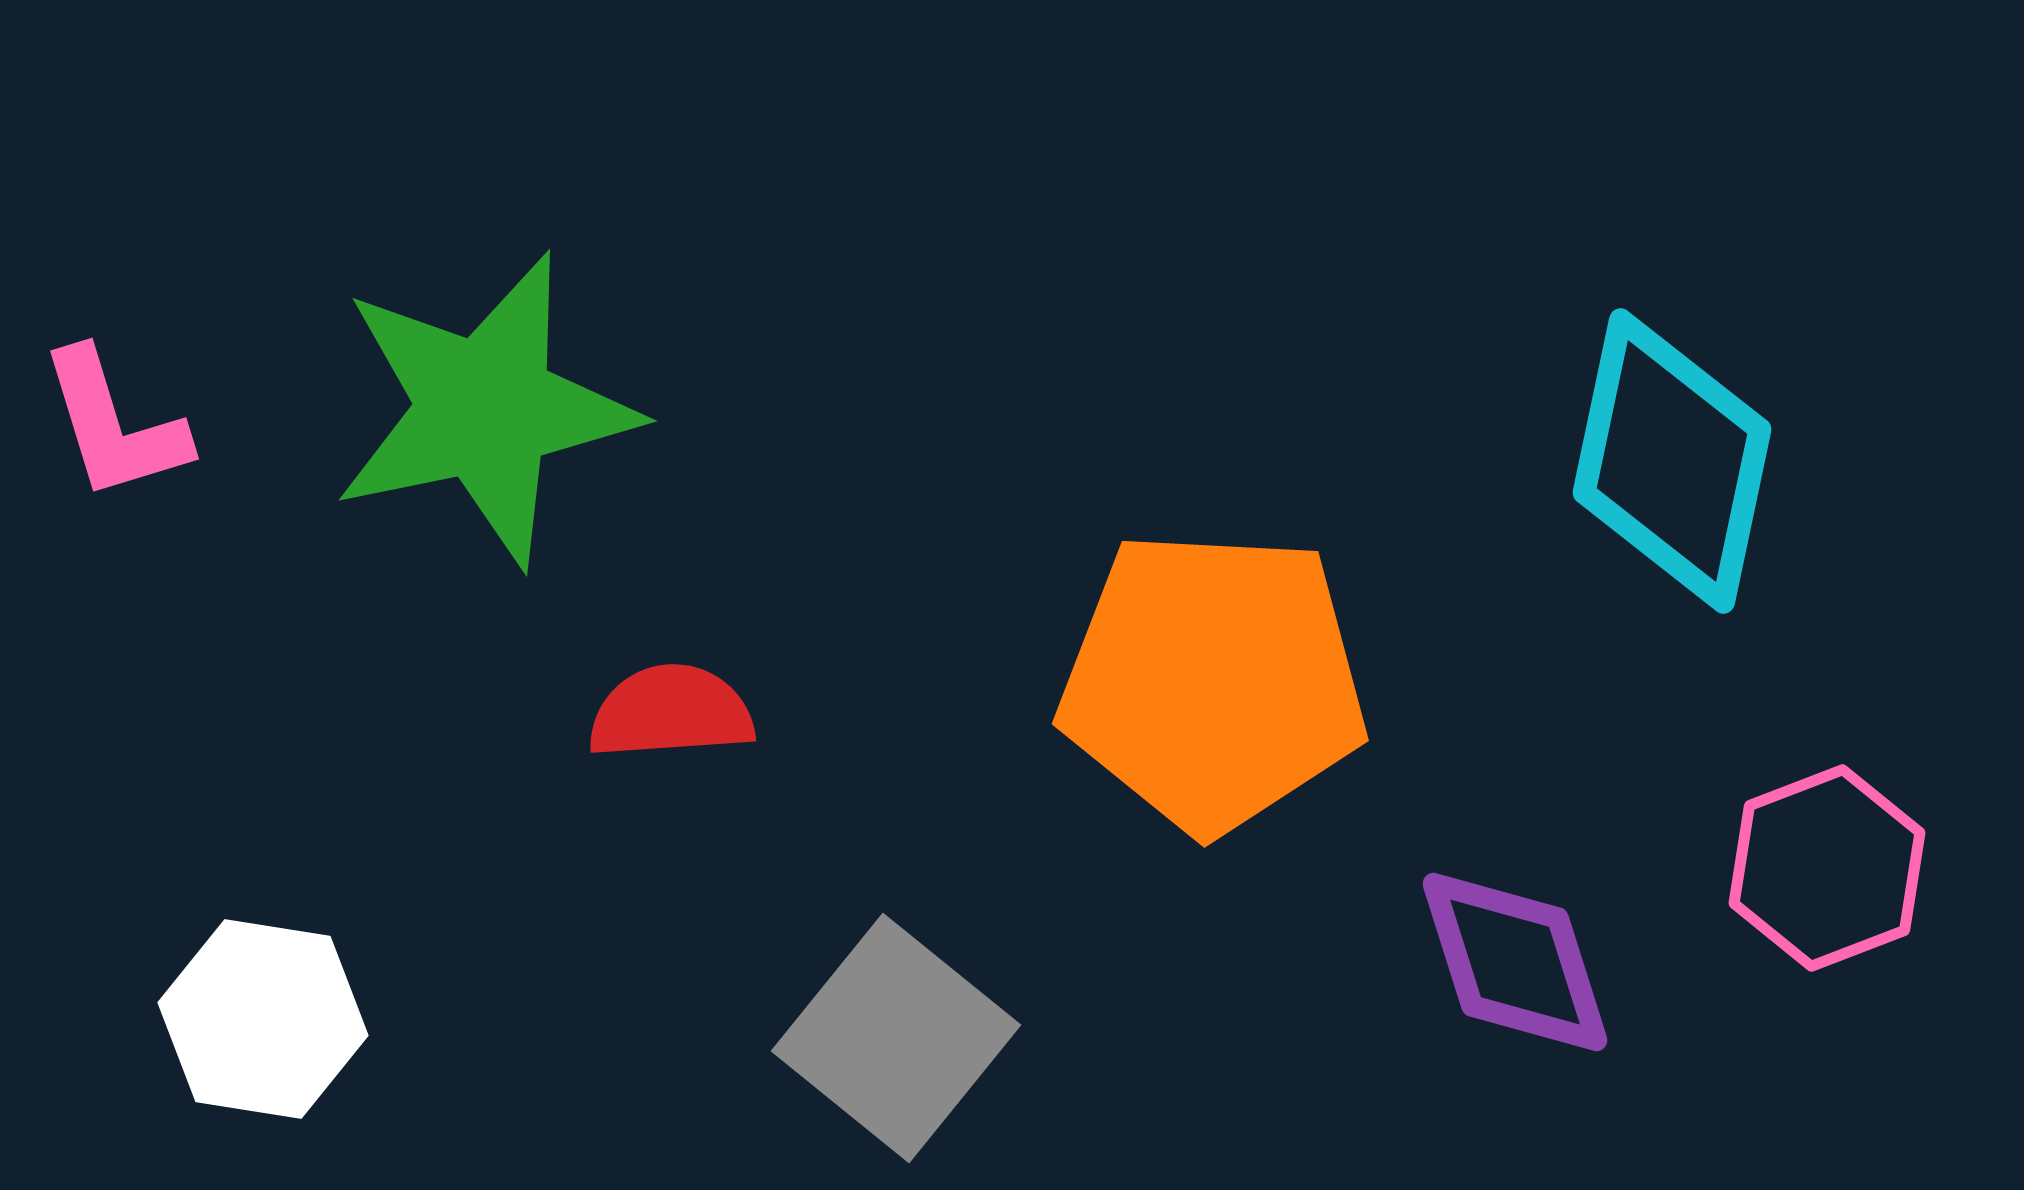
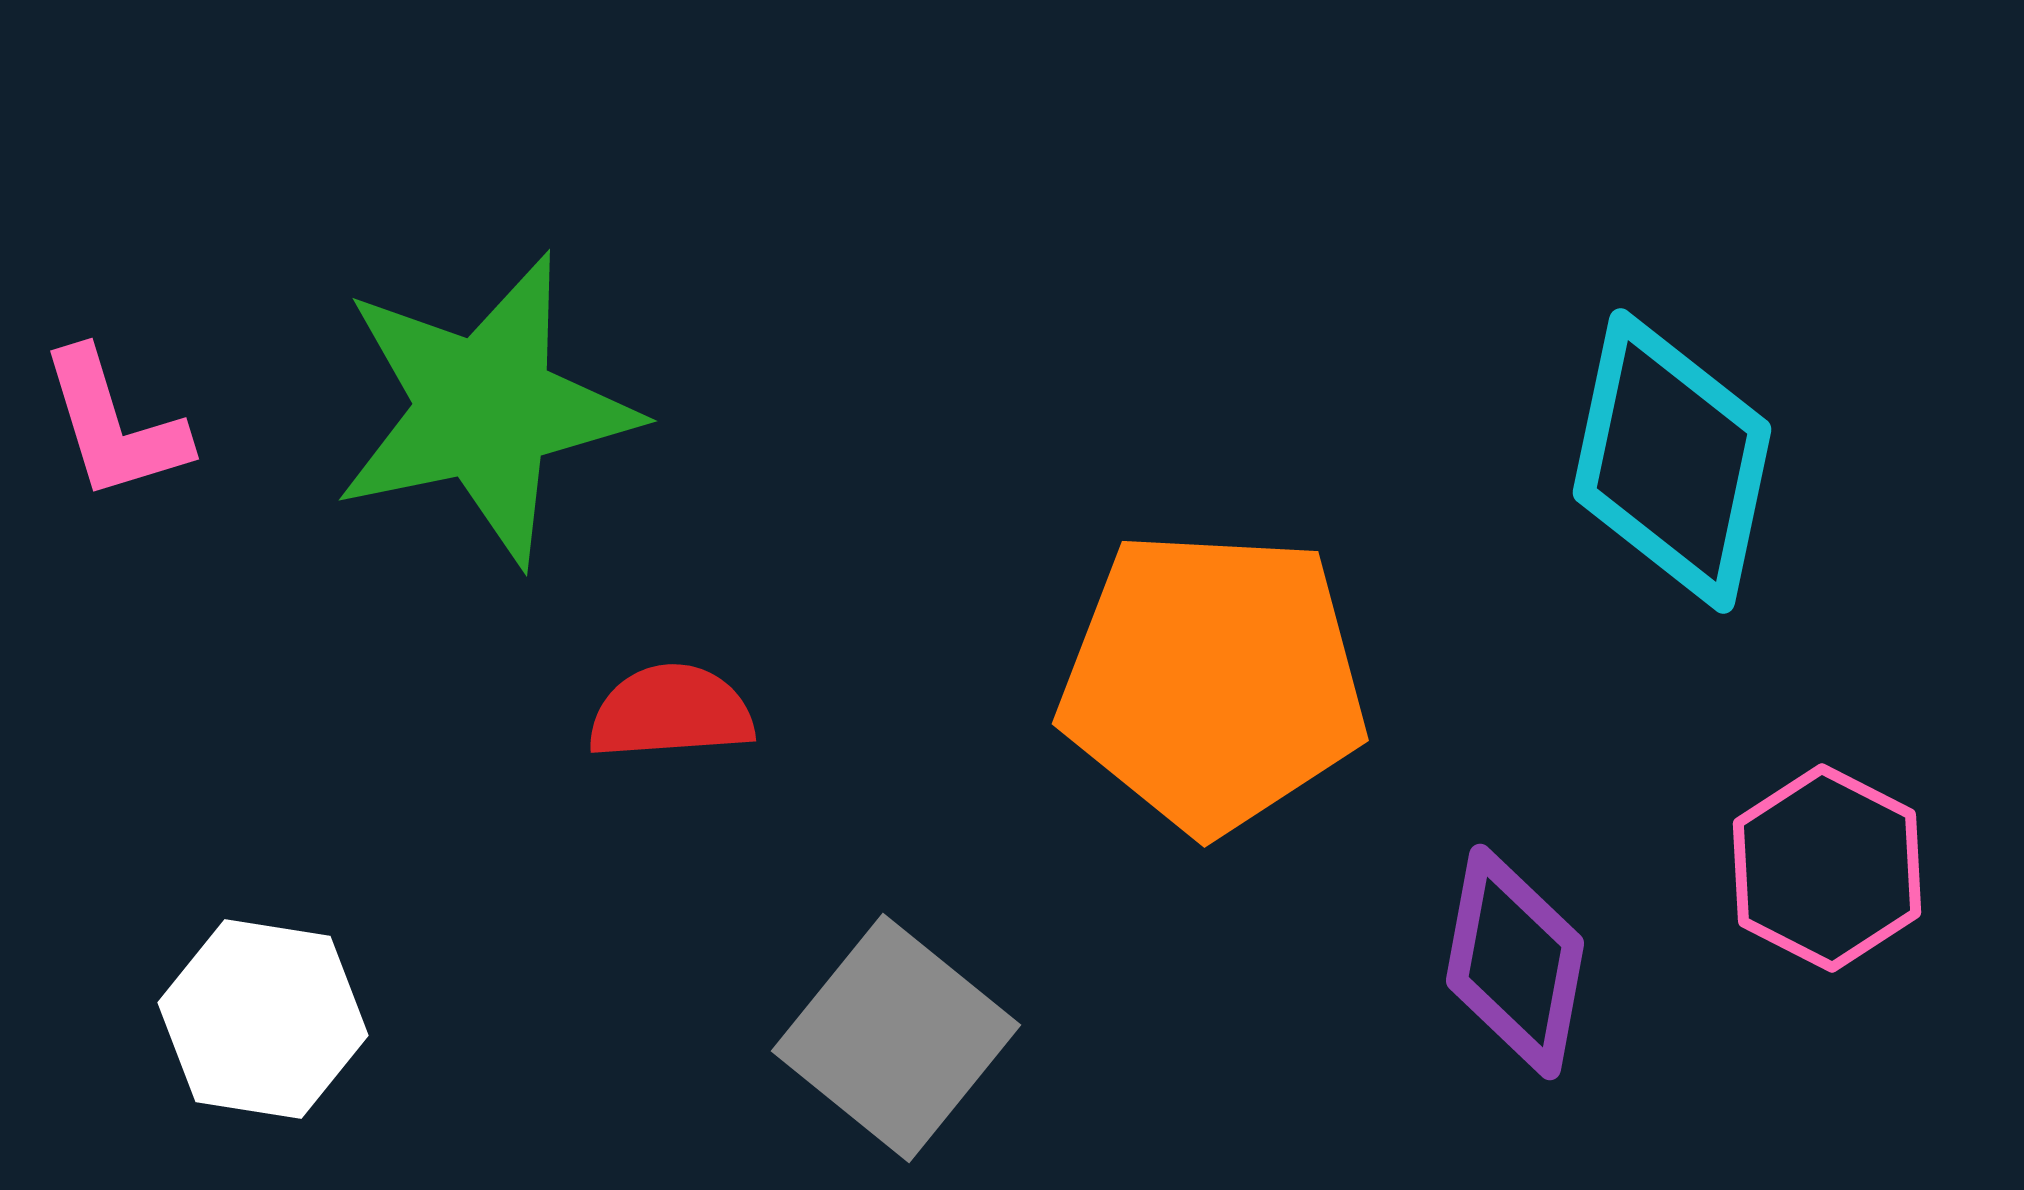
pink hexagon: rotated 12 degrees counterclockwise
purple diamond: rotated 28 degrees clockwise
